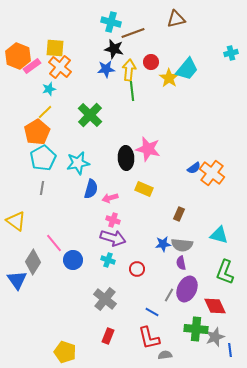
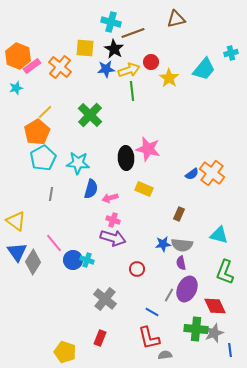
yellow square at (55, 48): moved 30 px right
black star at (114, 49): rotated 18 degrees clockwise
cyan trapezoid at (187, 69): moved 17 px right
yellow arrow at (129, 70): rotated 65 degrees clockwise
cyan star at (49, 89): moved 33 px left, 1 px up
cyan star at (78, 163): rotated 15 degrees clockwise
blue semicircle at (194, 168): moved 2 px left, 6 px down
gray line at (42, 188): moved 9 px right, 6 px down
cyan cross at (108, 260): moved 21 px left
blue triangle at (17, 280): moved 28 px up
red rectangle at (108, 336): moved 8 px left, 2 px down
gray star at (215, 337): moved 1 px left, 4 px up
